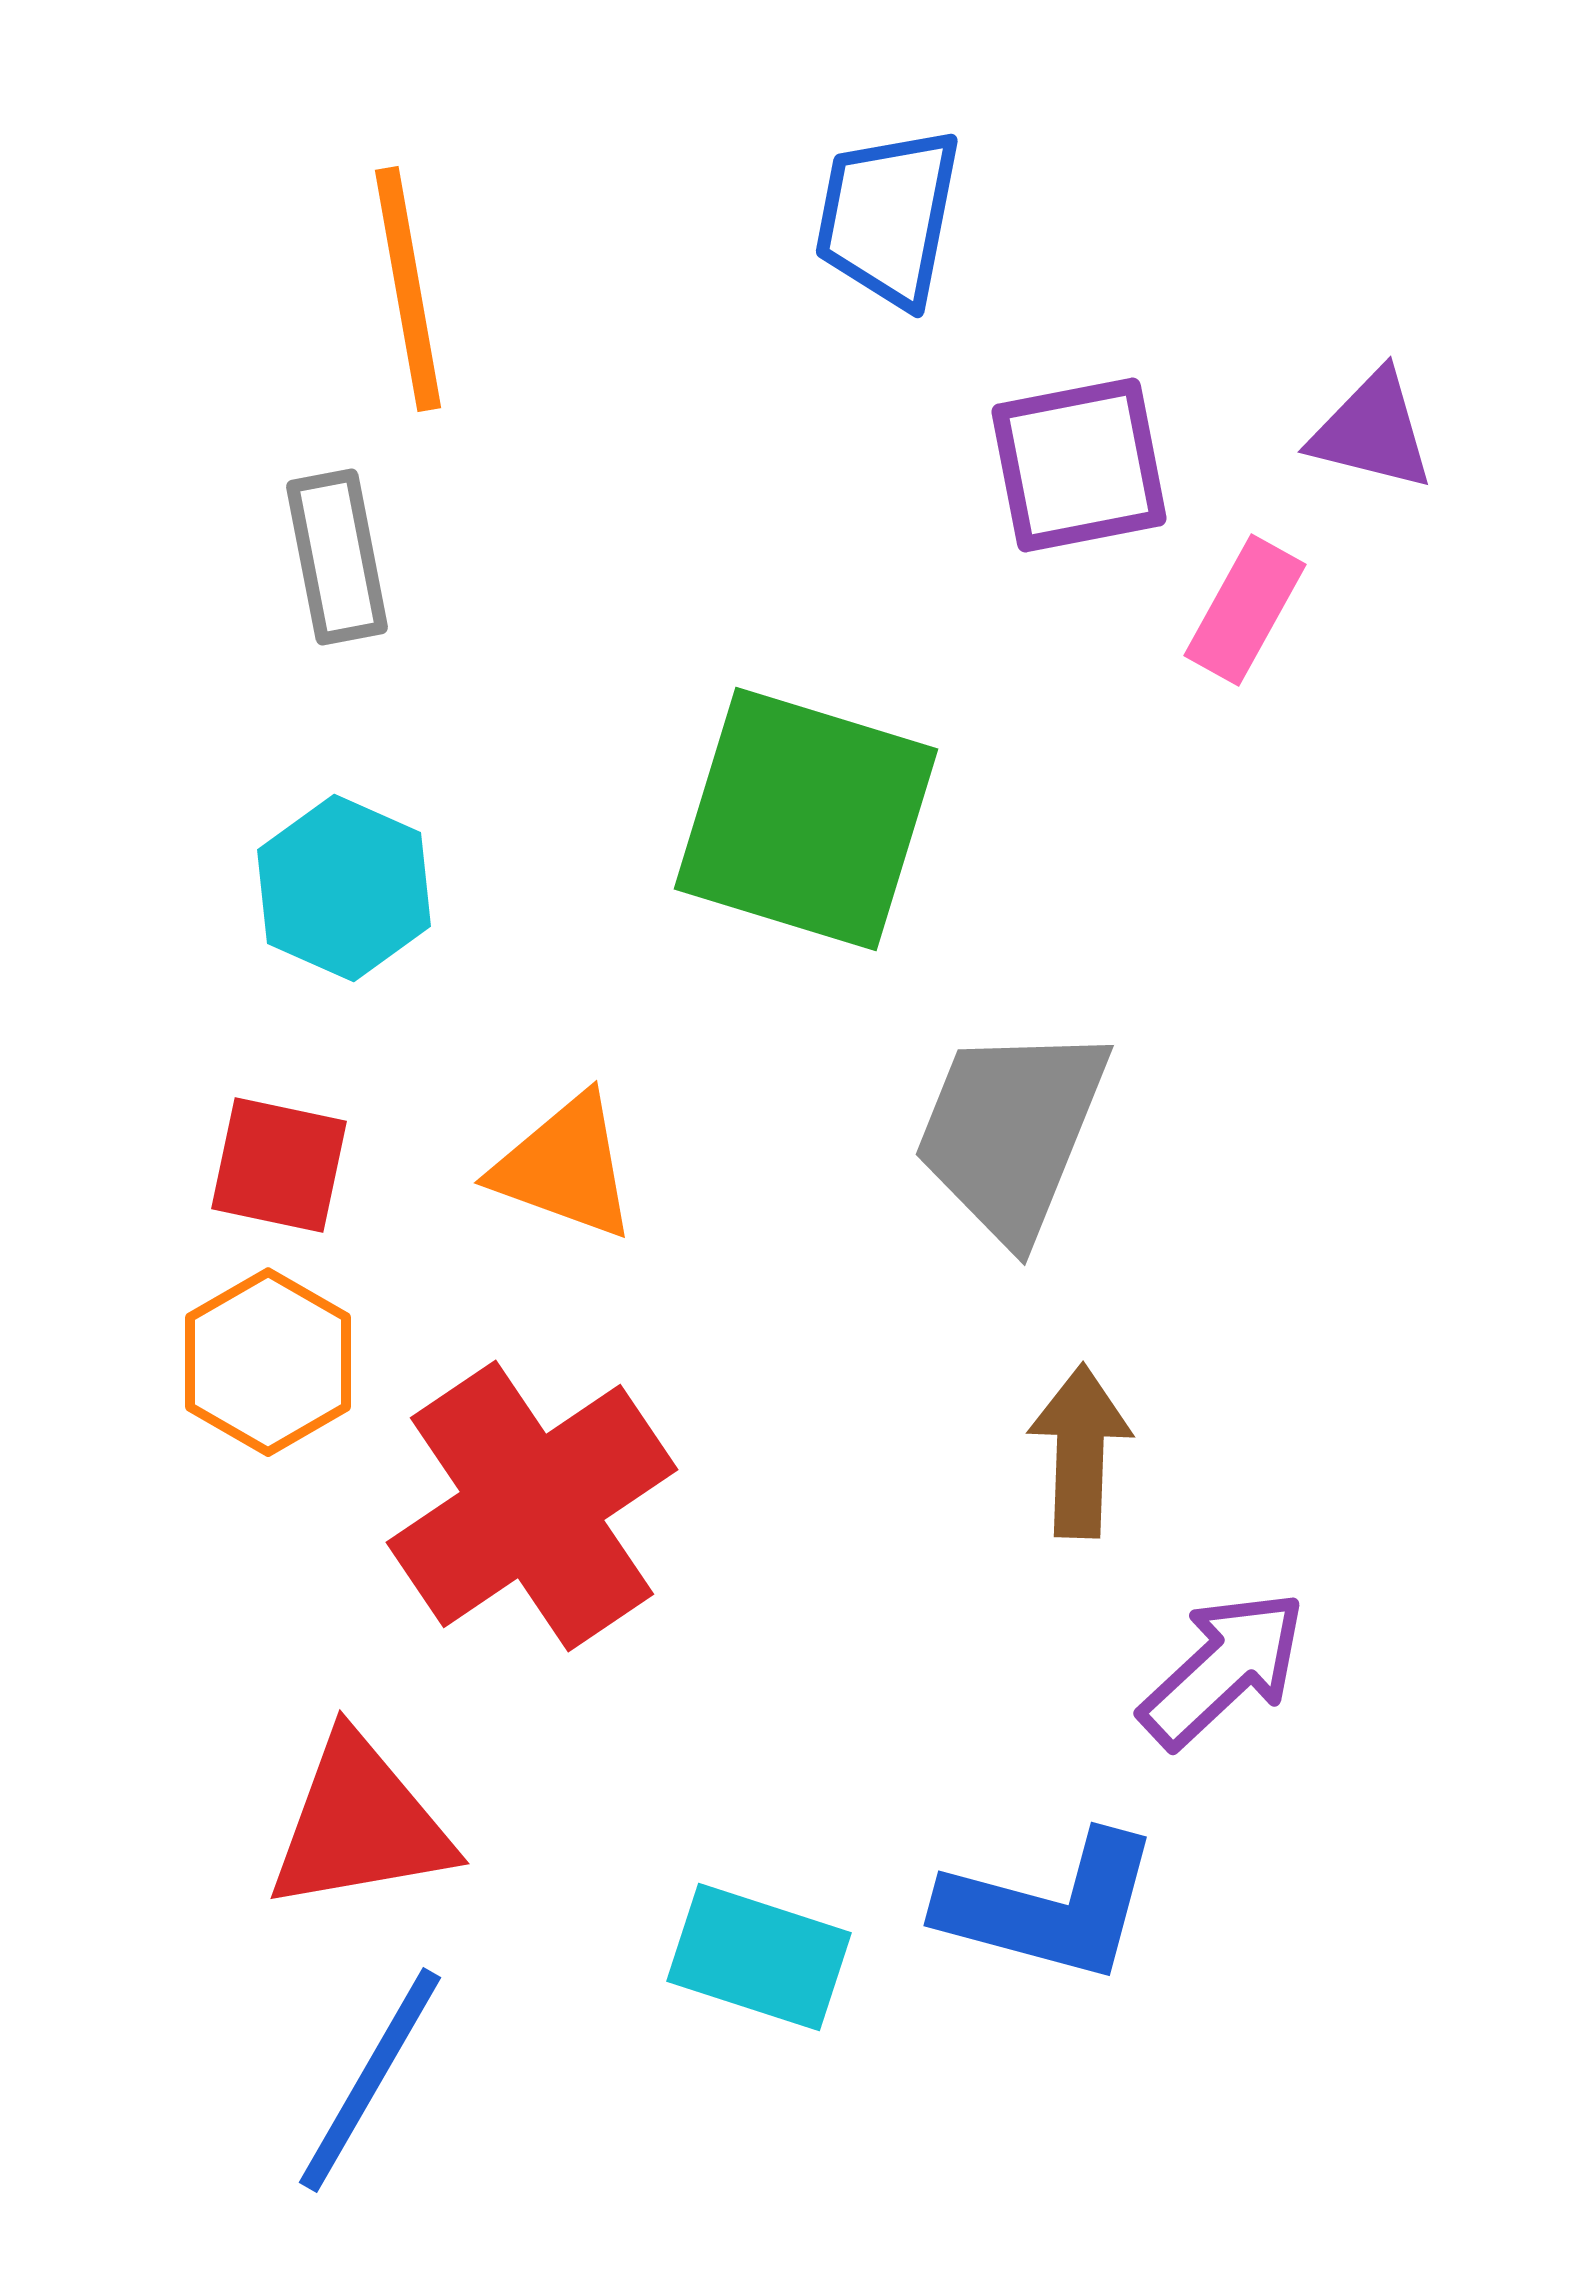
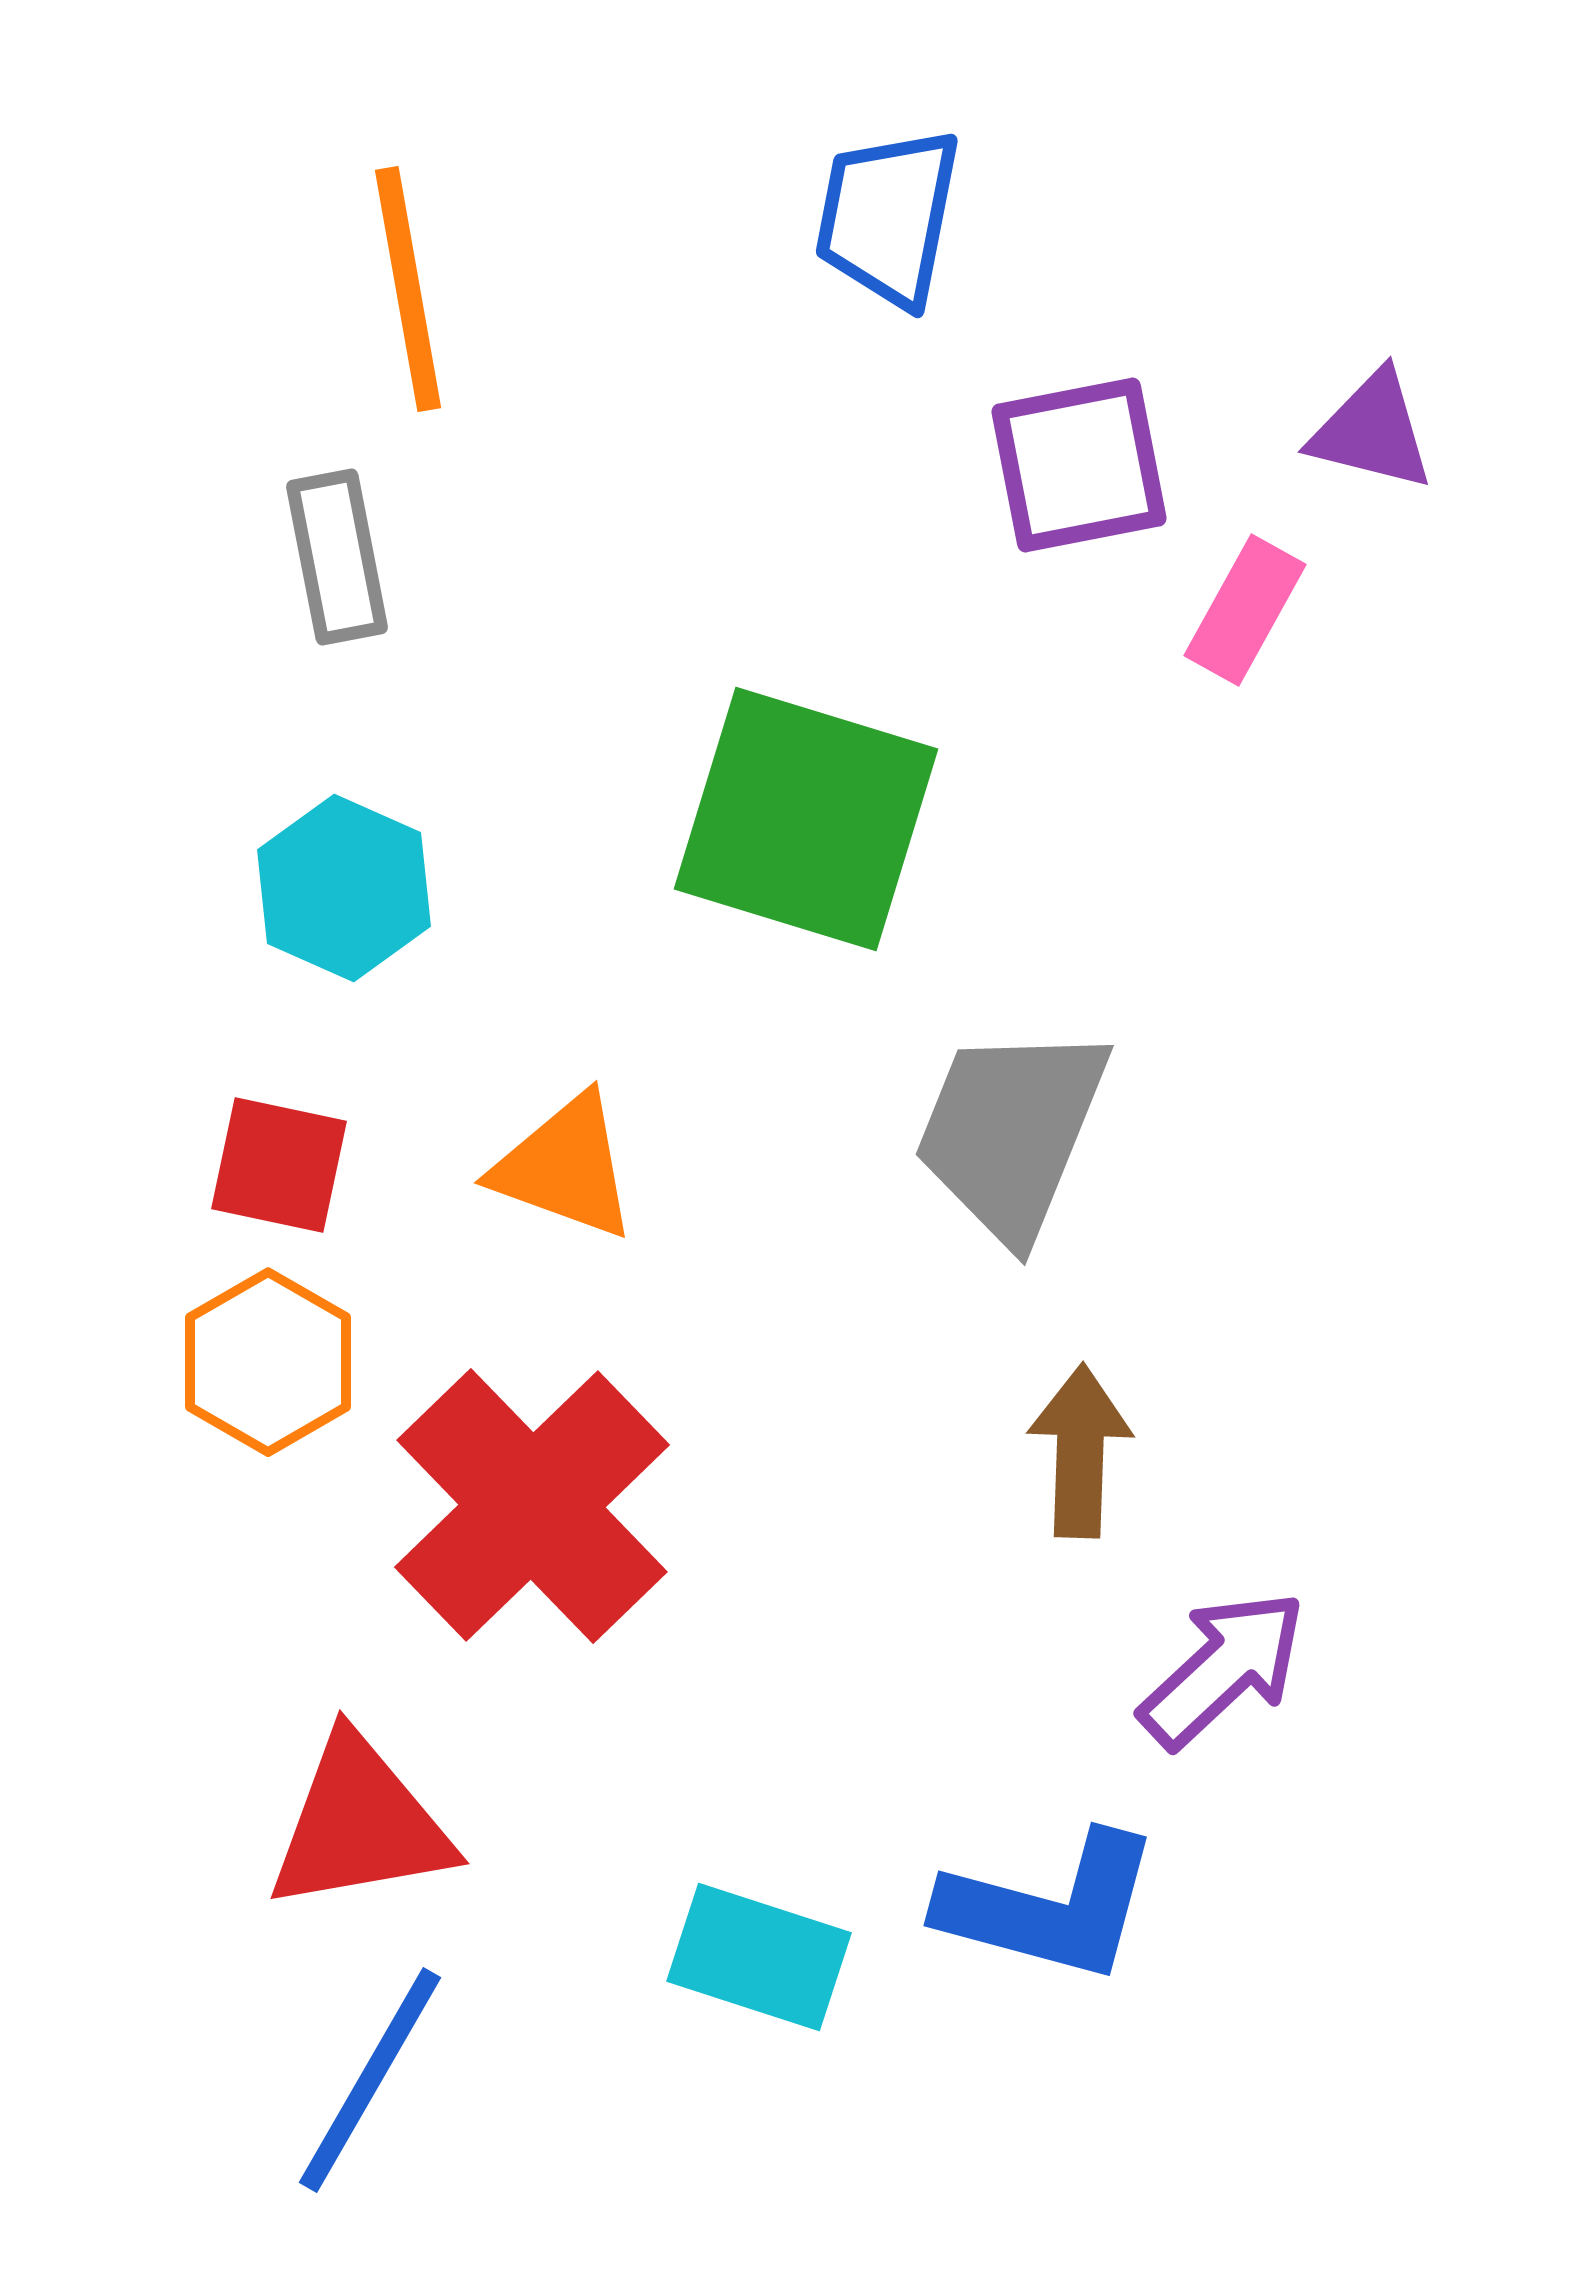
red cross: rotated 10 degrees counterclockwise
